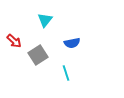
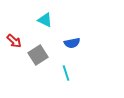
cyan triangle: rotated 42 degrees counterclockwise
